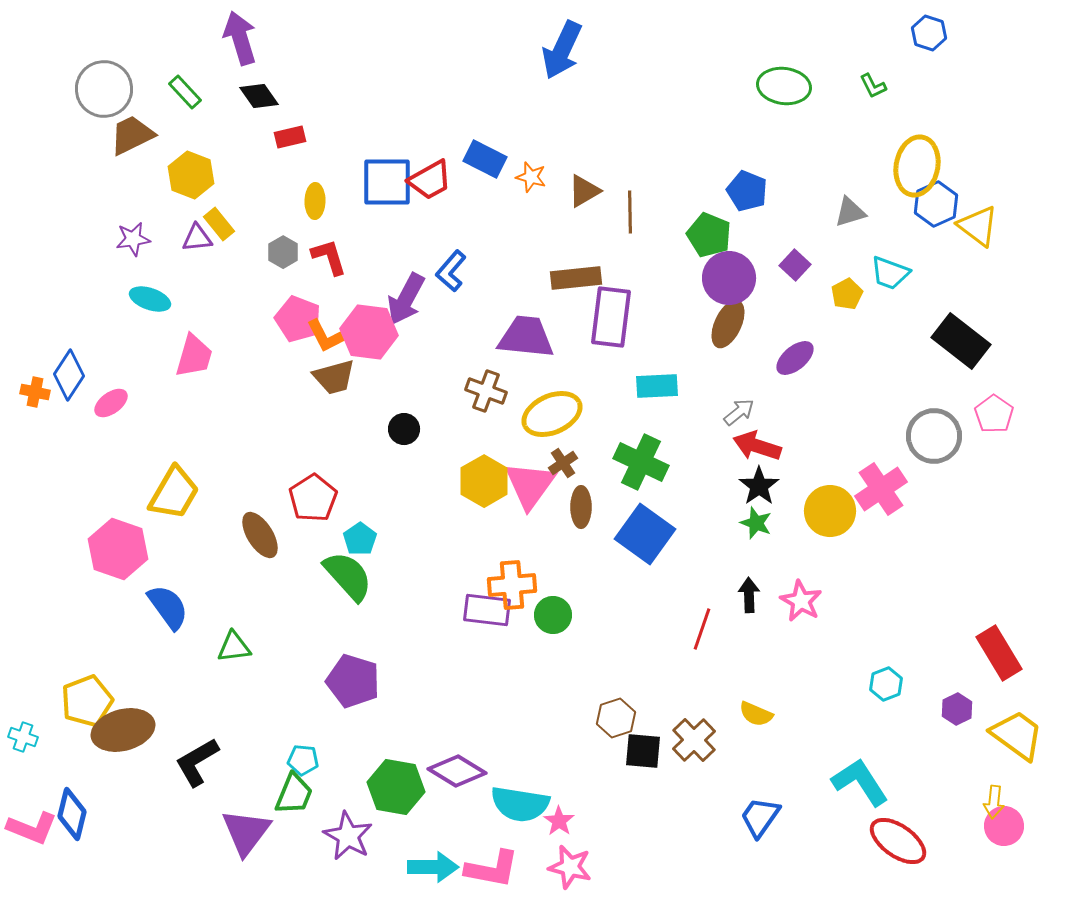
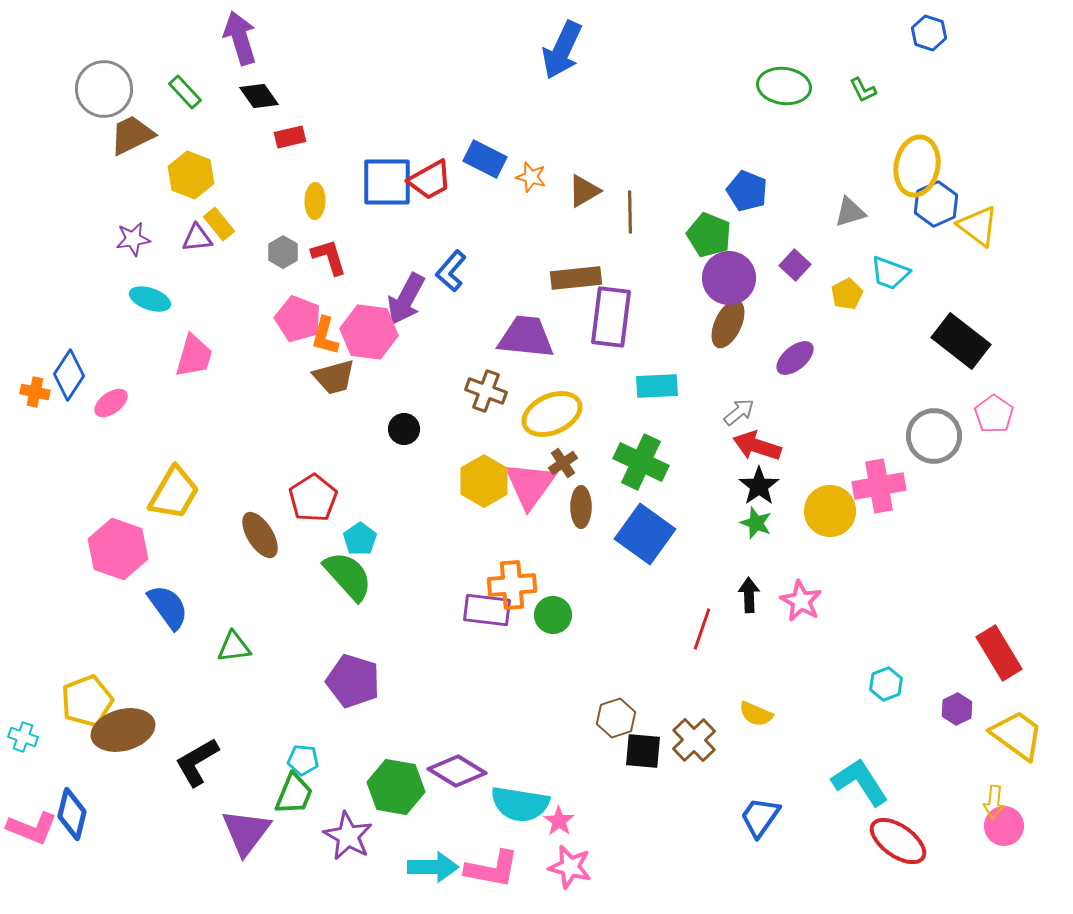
green L-shape at (873, 86): moved 10 px left, 4 px down
orange L-shape at (325, 336): rotated 42 degrees clockwise
pink cross at (881, 489): moved 2 px left, 3 px up; rotated 24 degrees clockwise
